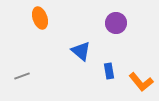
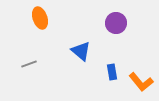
blue rectangle: moved 3 px right, 1 px down
gray line: moved 7 px right, 12 px up
